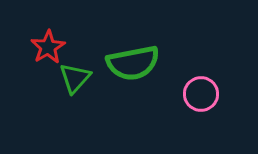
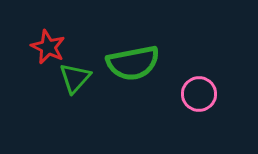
red star: rotated 16 degrees counterclockwise
pink circle: moved 2 px left
